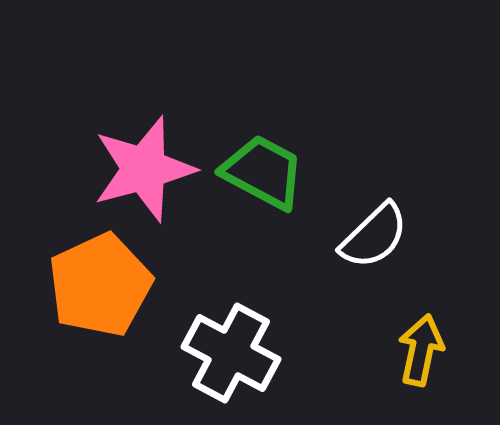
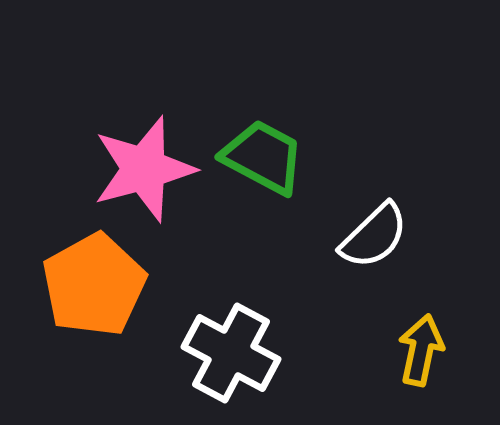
green trapezoid: moved 15 px up
orange pentagon: moved 6 px left; rotated 4 degrees counterclockwise
